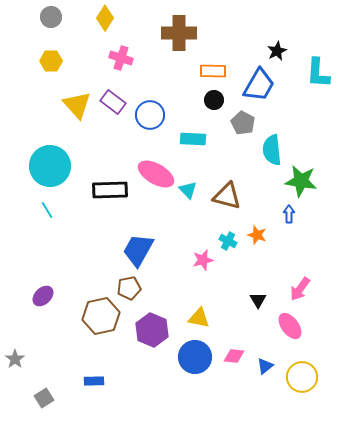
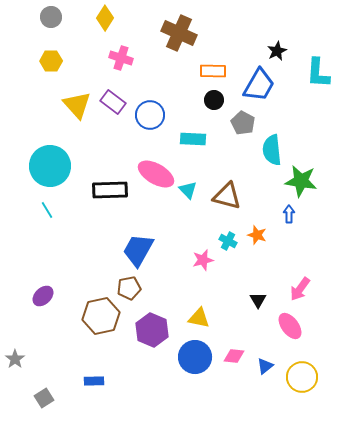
brown cross at (179, 33): rotated 24 degrees clockwise
